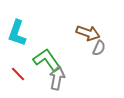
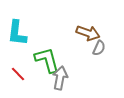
cyan L-shape: rotated 12 degrees counterclockwise
green L-shape: rotated 20 degrees clockwise
gray arrow: moved 3 px right
